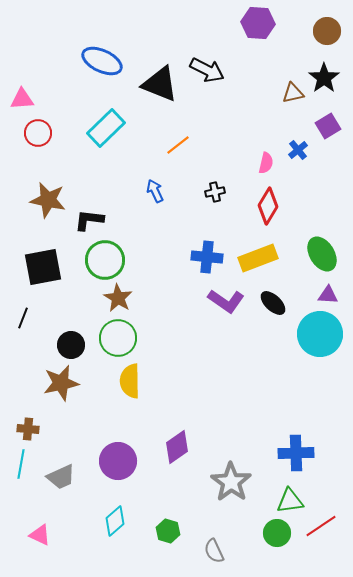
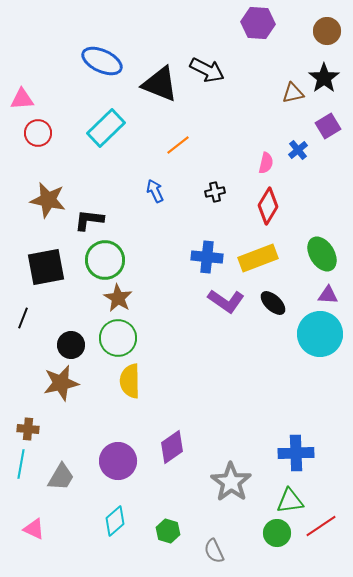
black square at (43, 267): moved 3 px right
purple diamond at (177, 447): moved 5 px left
gray trapezoid at (61, 477): rotated 36 degrees counterclockwise
pink triangle at (40, 535): moved 6 px left, 6 px up
